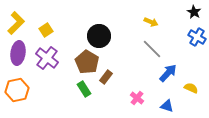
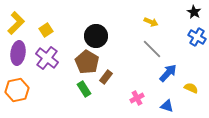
black circle: moved 3 px left
pink cross: rotated 24 degrees clockwise
